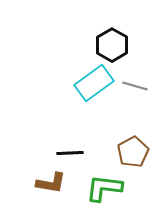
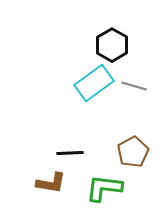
gray line: moved 1 px left
